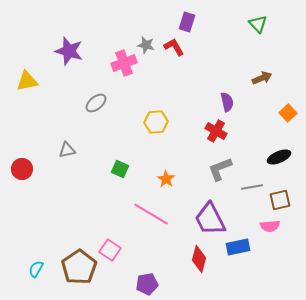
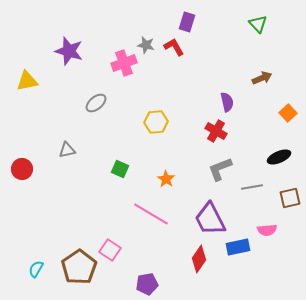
brown square: moved 10 px right, 2 px up
pink semicircle: moved 3 px left, 4 px down
red diamond: rotated 20 degrees clockwise
